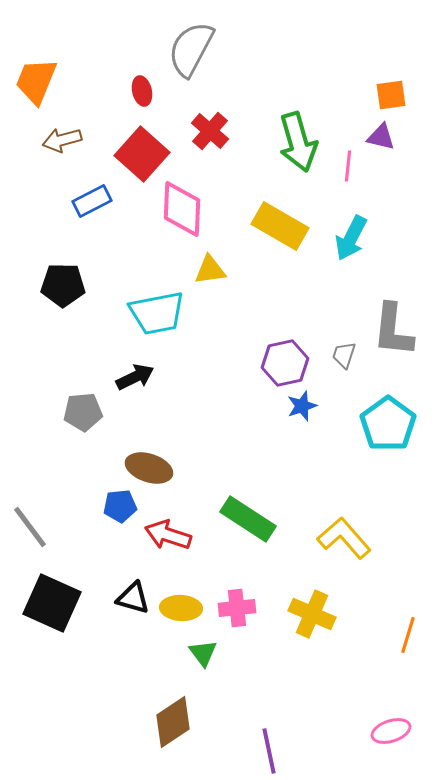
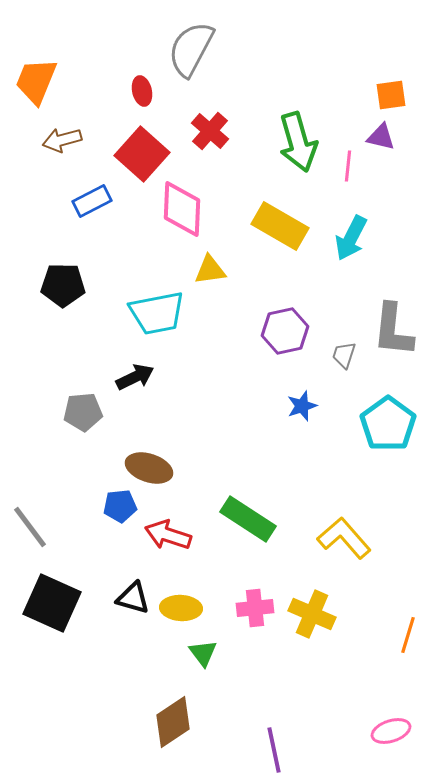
purple hexagon: moved 32 px up
pink cross: moved 18 px right
purple line: moved 5 px right, 1 px up
